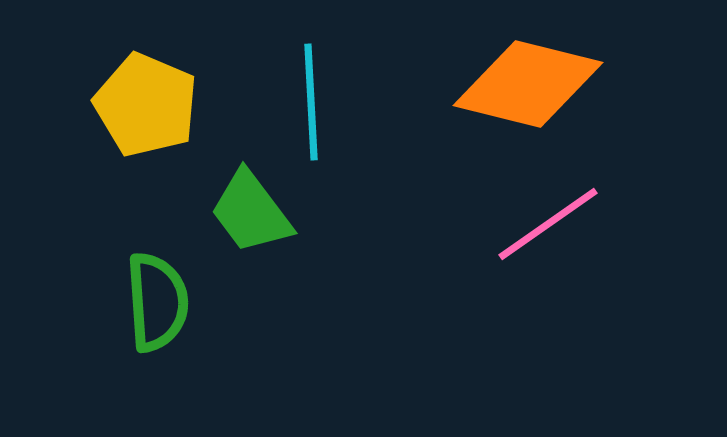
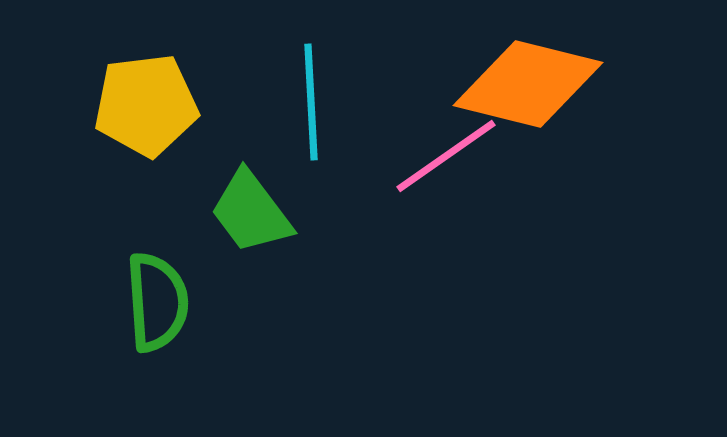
yellow pentagon: rotated 30 degrees counterclockwise
pink line: moved 102 px left, 68 px up
